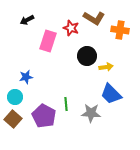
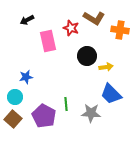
pink rectangle: rotated 30 degrees counterclockwise
